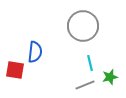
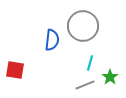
blue semicircle: moved 17 px right, 12 px up
cyan line: rotated 28 degrees clockwise
green star: rotated 21 degrees counterclockwise
